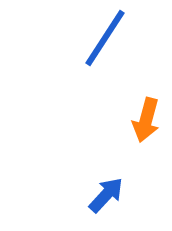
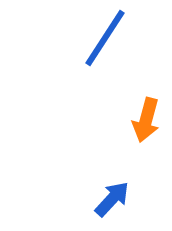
blue arrow: moved 6 px right, 4 px down
